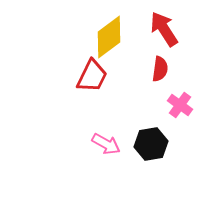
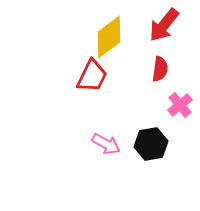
red arrow: moved 4 px up; rotated 108 degrees counterclockwise
pink cross: rotated 15 degrees clockwise
